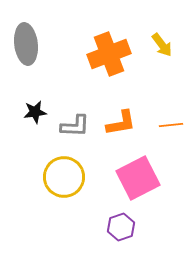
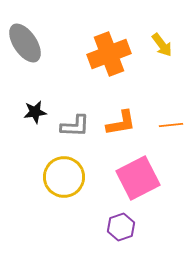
gray ellipse: moved 1 px left, 1 px up; rotated 27 degrees counterclockwise
